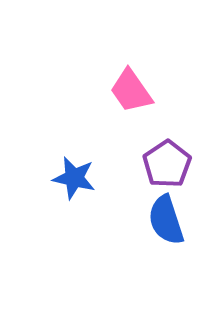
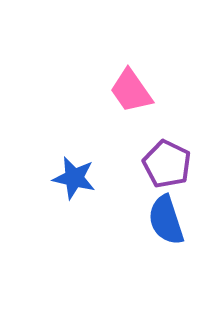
purple pentagon: rotated 12 degrees counterclockwise
